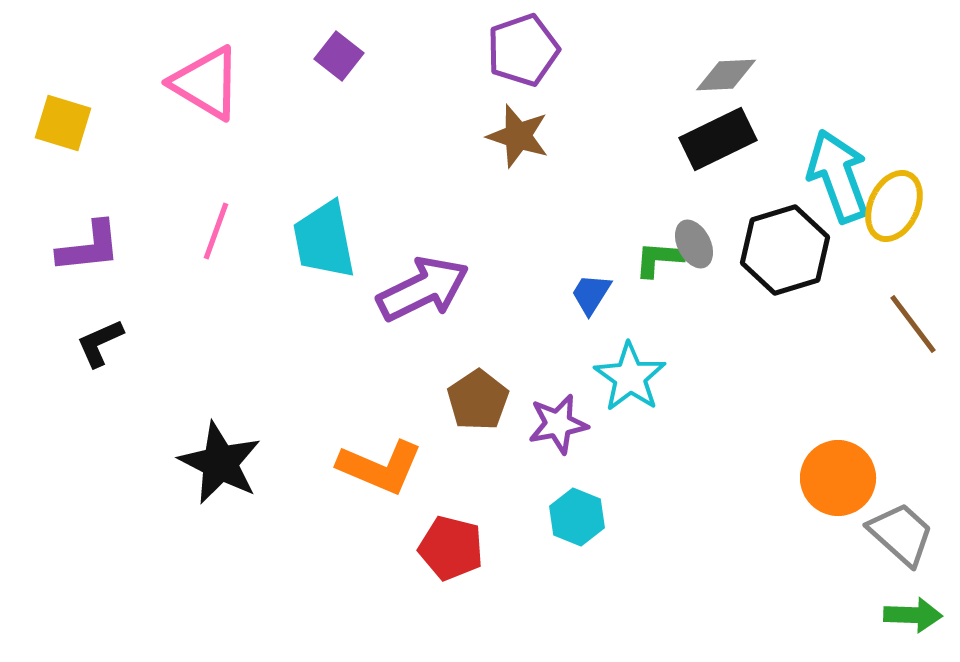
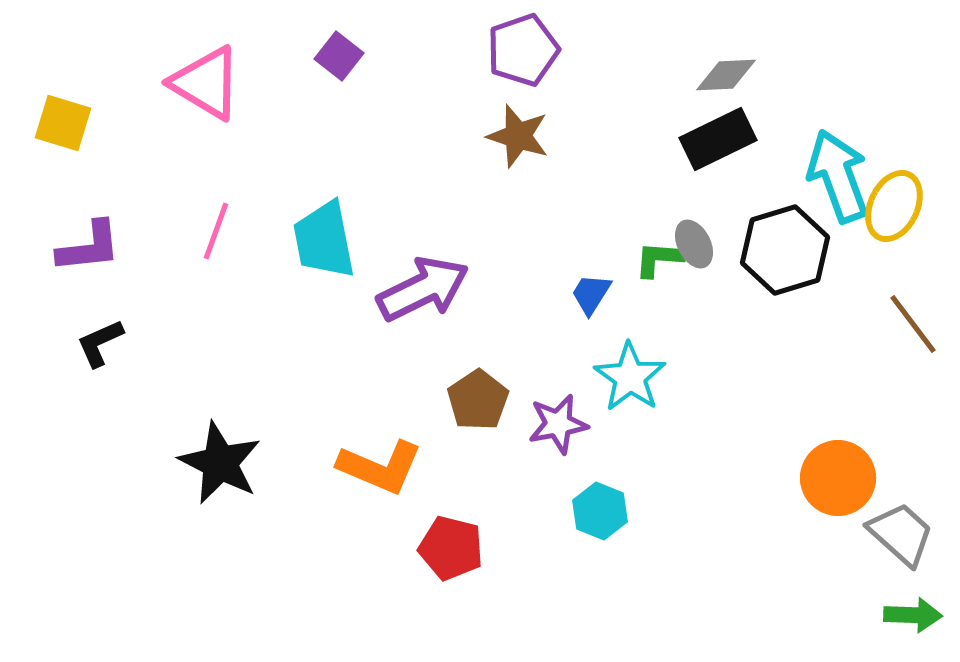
cyan hexagon: moved 23 px right, 6 px up
